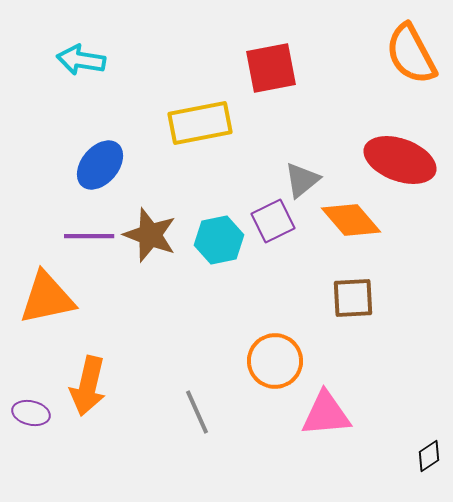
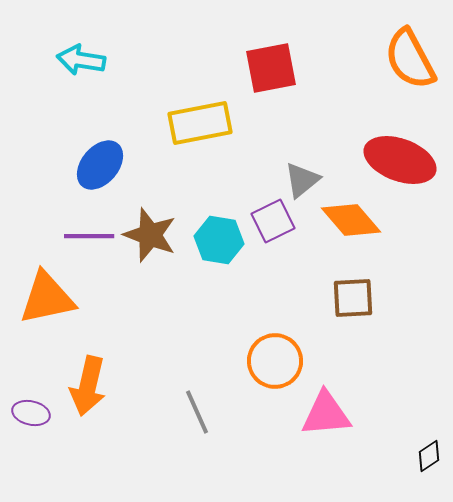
orange semicircle: moved 1 px left, 5 px down
cyan hexagon: rotated 21 degrees clockwise
